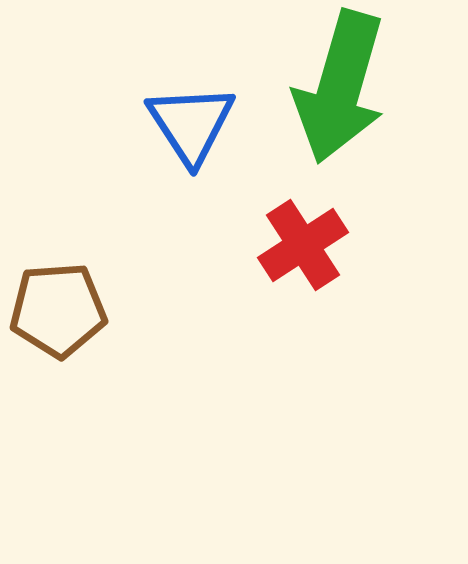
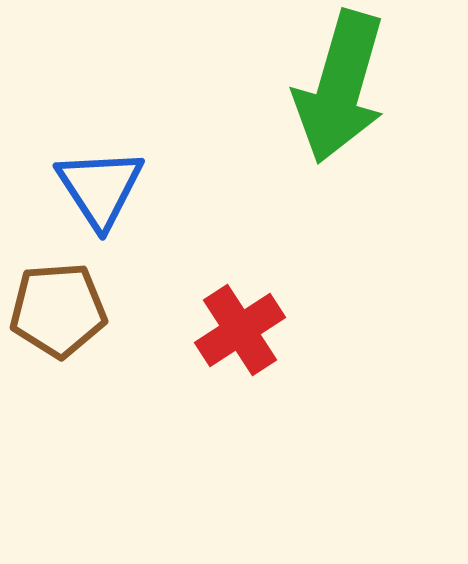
blue triangle: moved 91 px left, 64 px down
red cross: moved 63 px left, 85 px down
